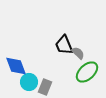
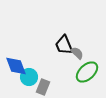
gray semicircle: moved 1 px left
cyan circle: moved 5 px up
gray rectangle: moved 2 px left
